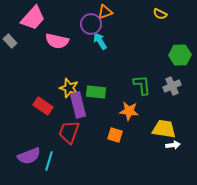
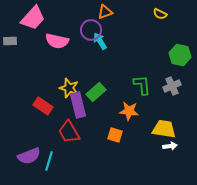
purple circle: moved 6 px down
gray rectangle: rotated 48 degrees counterclockwise
green hexagon: rotated 15 degrees clockwise
green rectangle: rotated 48 degrees counterclockwise
red trapezoid: rotated 50 degrees counterclockwise
white arrow: moved 3 px left, 1 px down
